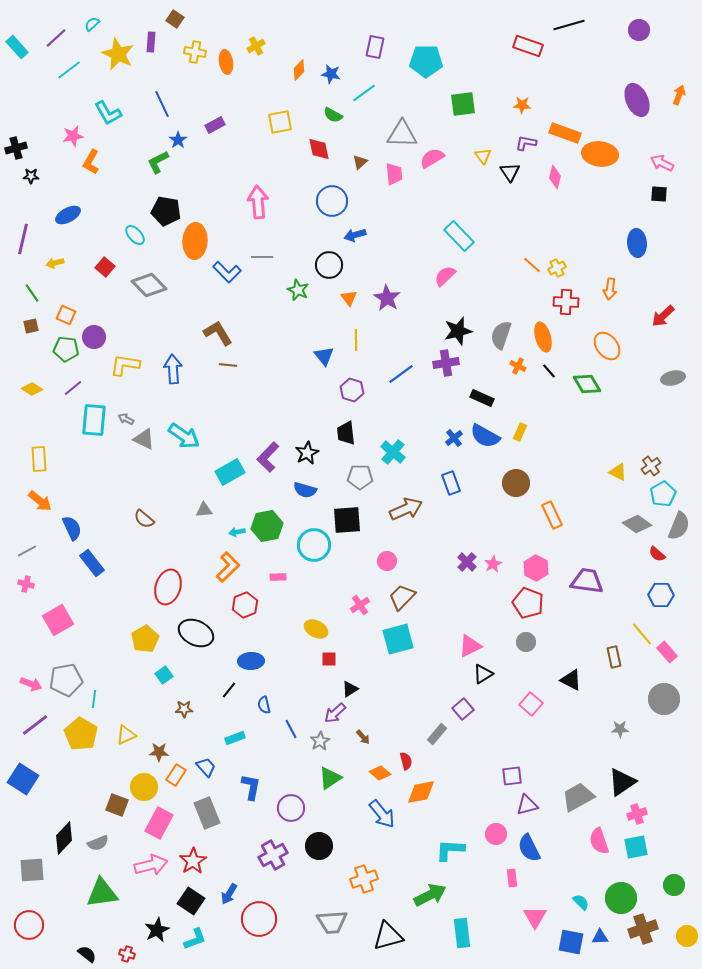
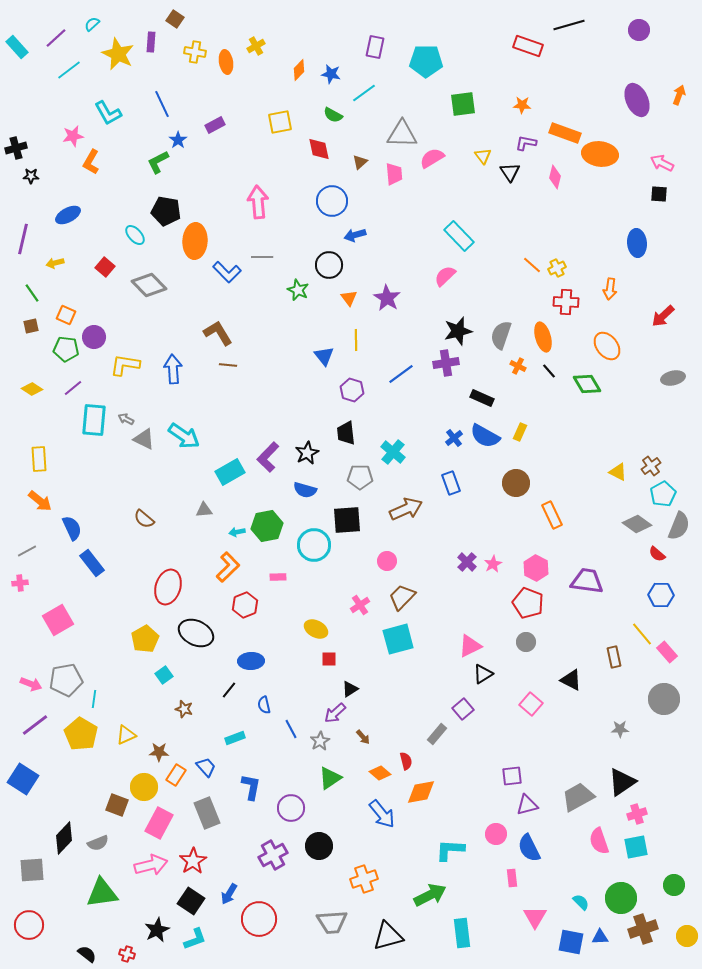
pink cross at (26, 584): moved 6 px left, 1 px up; rotated 21 degrees counterclockwise
brown star at (184, 709): rotated 18 degrees clockwise
